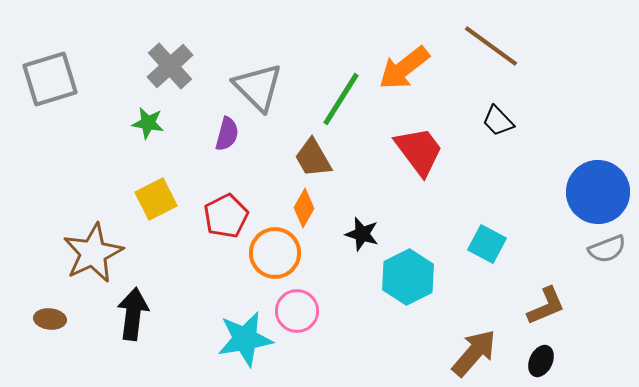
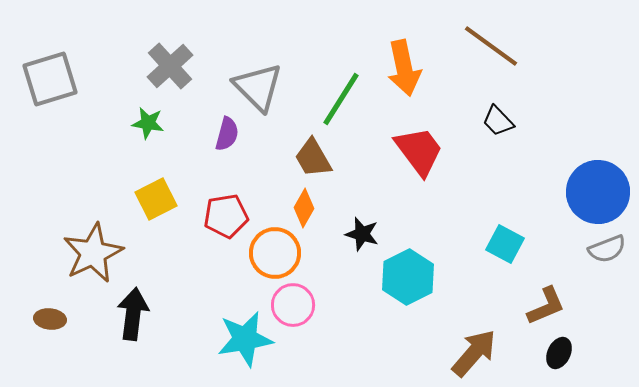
orange arrow: rotated 64 degrees counterclockwise
red pentagon: rotated 18 degrees clockwise
cyan square: moved 18 px right
pink circle: moved 4 px left, 6 px up
black ellipse: moved 18 px right, 8 px up
